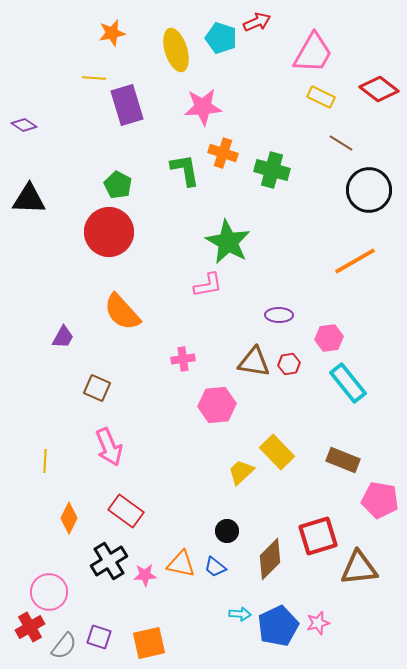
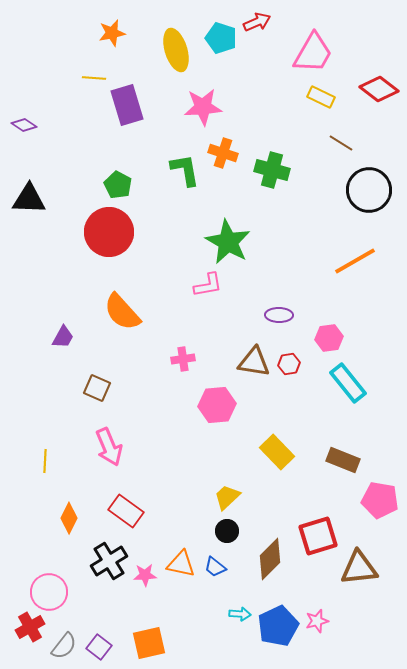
yellow trapezoid at (241, 472): moved 14 px left, 25 px down
pink star at (318, 623): moved 1 px left, 2 px up
purple square at (99, 637): moved 10 px down; rotated 20 degrees clockwise
